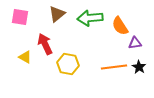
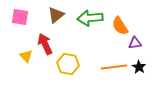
brown triangle: moved 1 px left, 1 px down
yellow triangle: moved 1 px right, 1 px up; rotated 16 degrees clockwise
